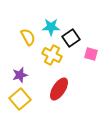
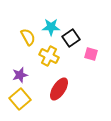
yellow cross: moved 3 px left, 1 px down
